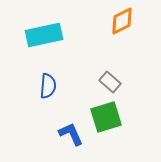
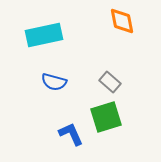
orange diamond: rotated 76 degrees counterclockwise
blue semicircle: moved 6 px right, 4 px up; rotated 100 degrees clockwise
